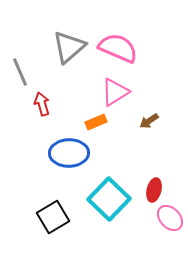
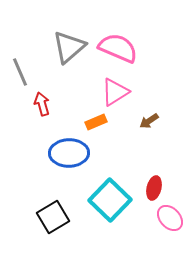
red ellipse: moved 2 px up
cyan square: moved 1 px right, 1 px down
